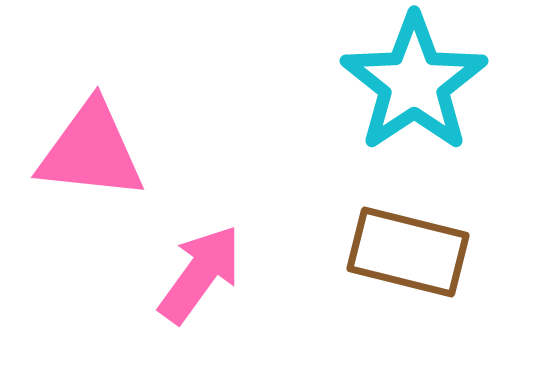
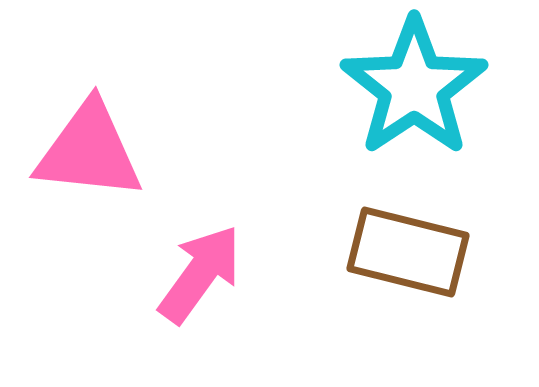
cyan star: moved 4 px down
pink triangle: moved 2 px left
